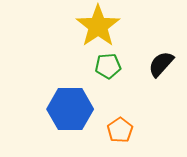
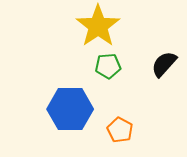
black semicircle: moved 3 px right
orange pentagon: rotated 10 degrees counterclockwise
